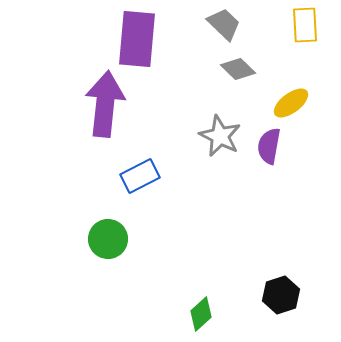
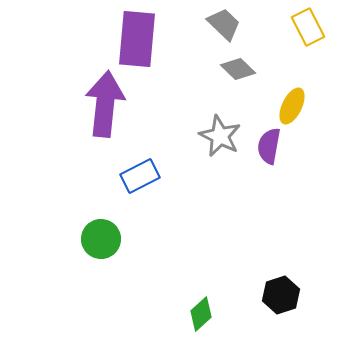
yellow rectangle: moved 3 px right, 2 px down; rotated 24 degrees counterclockwise
yellow ellipse: moved 1 px right, 3 px down; rotated 27 degrees counterclockwise
green circle: moved 7 px left
